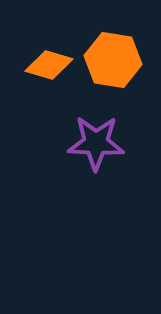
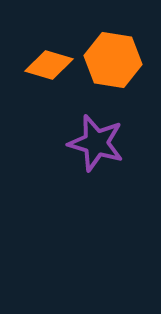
purple star: rotated 14 degrees clockwise
